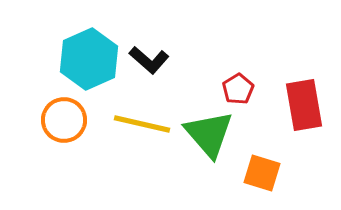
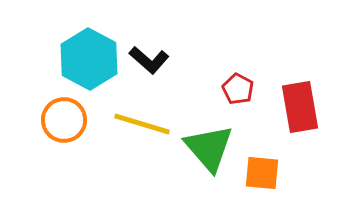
cyan hexagon: rotated 8 degrees counterclockwise
red pentagon: rotated 12 degrees counterclockwise
red rectangle: moved 4 px left, 2 px down
yellow line: rotated 4 degrees clockwise
green triangle: moved 14 px down
orange square: rotated 12 degrees counterclockwise
